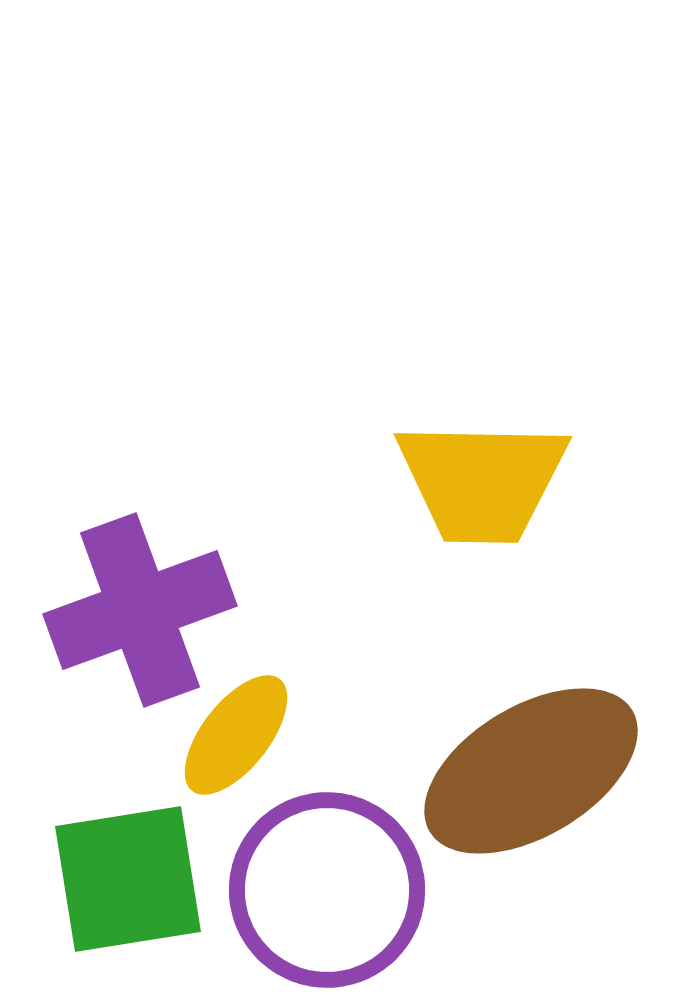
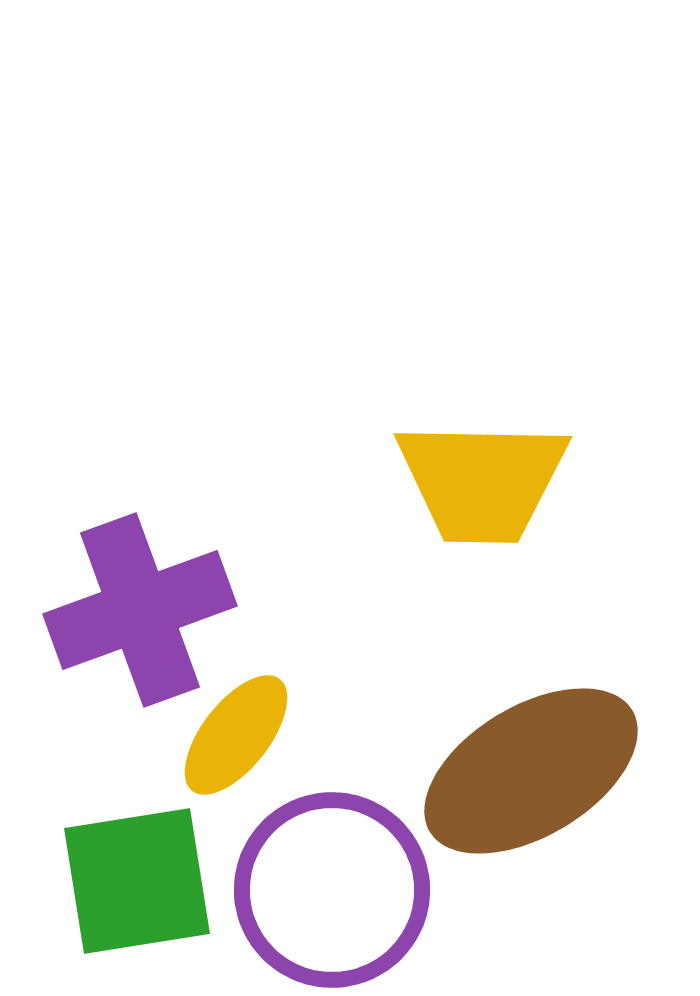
green square: moved 9 px right, 2 px down
purple circle: moved 5 px right
